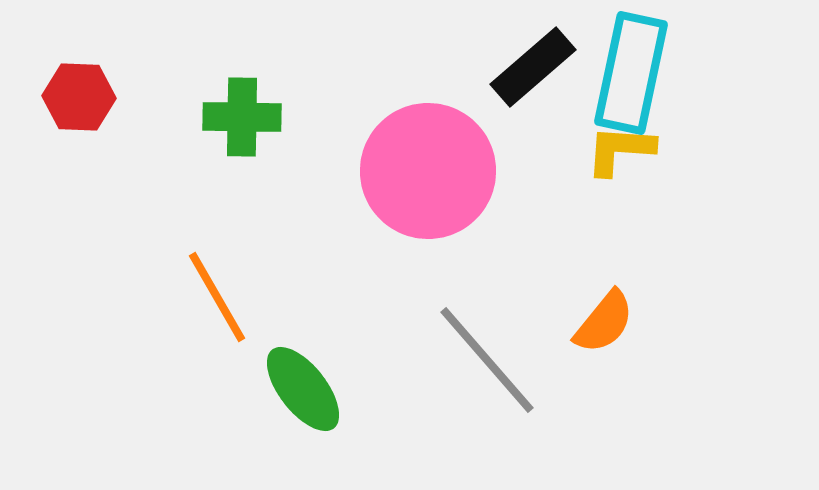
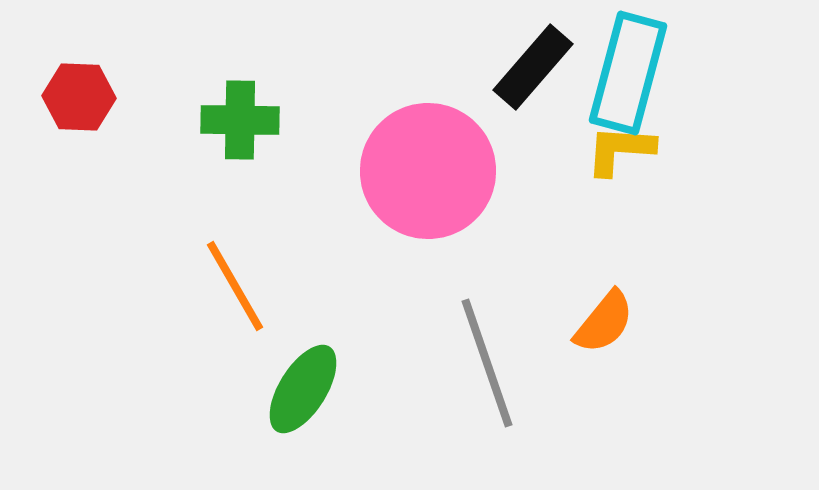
black rectangle: rotated 8 degrees counterclockwise
cyan rectangle: moved 3 px left; rotated 3 degrees clockwise
green cross: moved 2 px left, 3 px down
orange line: moved 18 px right, 11 px up
gray line: moved 3 px down; rotated 22 degrees clockwise
green ellipse: rotated 70 degrees clockwise
